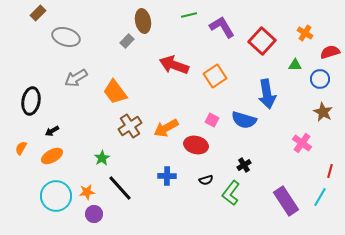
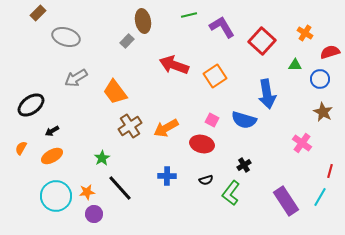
black ellipse: moved 4 px down; rotated 44 degrees clockwise
red ellipse: moved 6 px right, 1 px up
